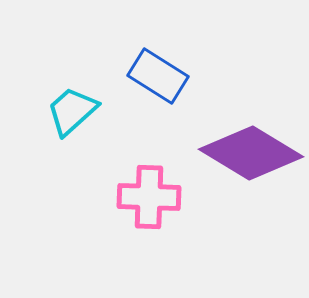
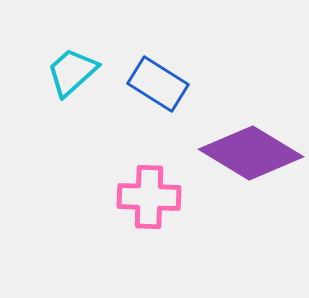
blue rectangle: moved 8 px down
cyan trapezoid: moved 39 px up
